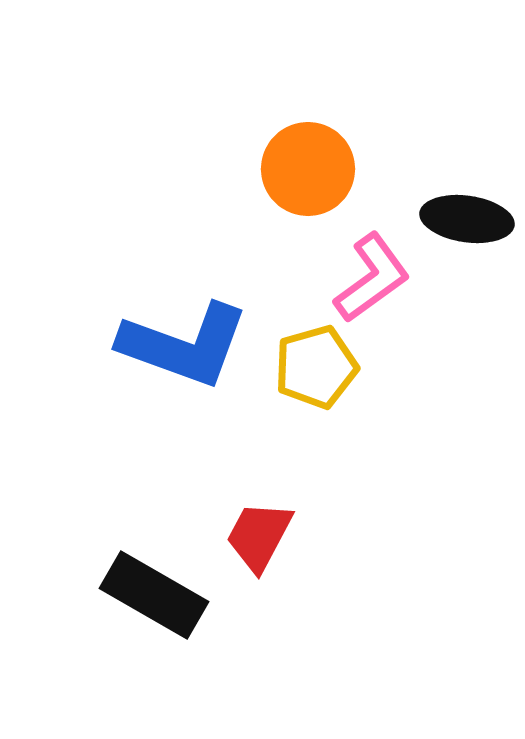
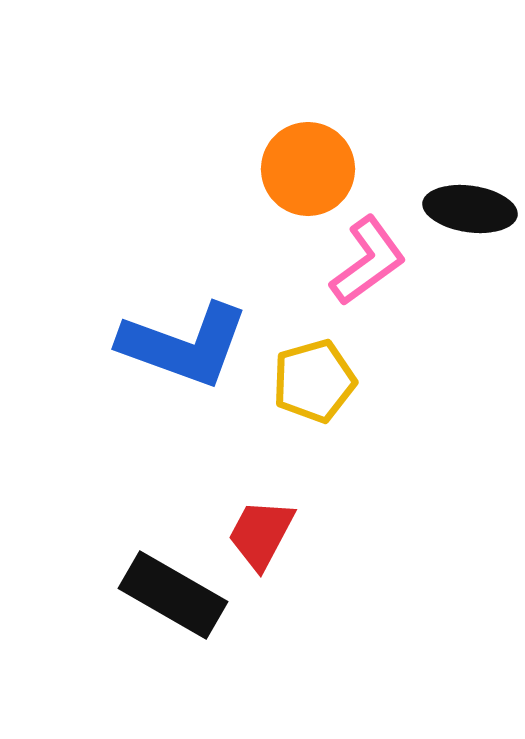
black ellipse: moved 3 px right, 10 px up
pink L-shape: moved 4 px left, 17 px up
yellow pentagon: moved 2 px left, 14 px down
red trapezoid: moved 2 px right, 2 px up
black rectangle: moved 19 px right
